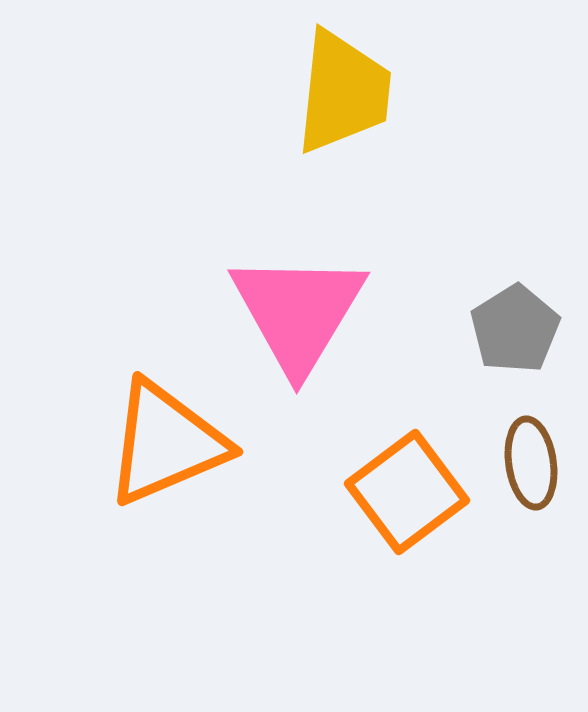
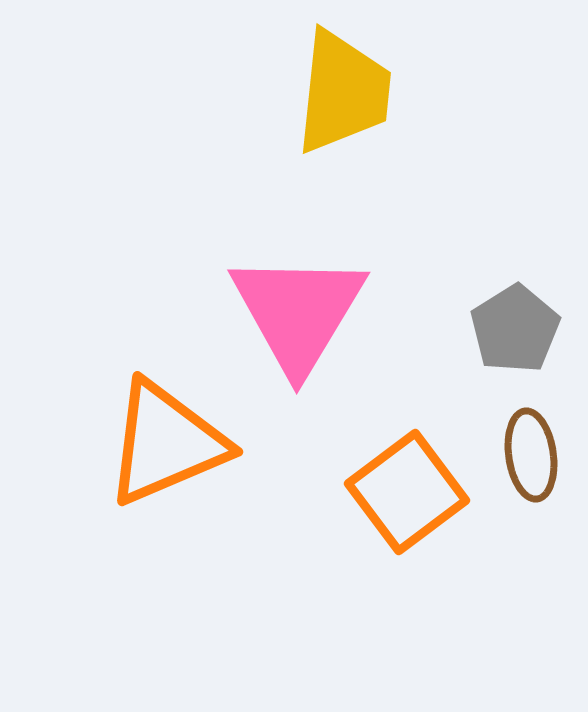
brown ellipse: moved 8 px up
